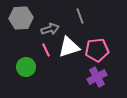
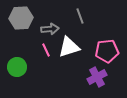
gray arrow: rotated 12 degrees clockwise
pink pentagon: moved 10 px right, 1 px down
green circle: moved 9 px left
